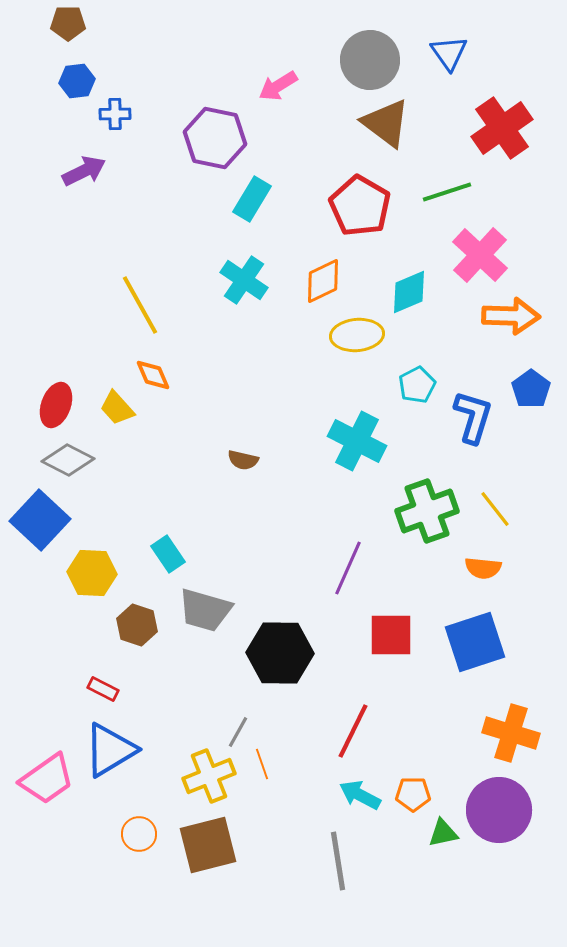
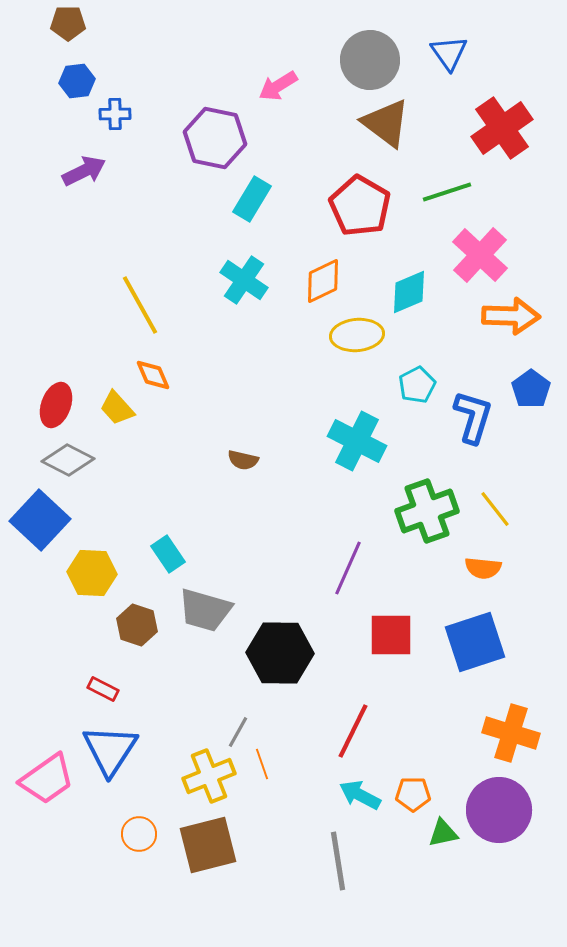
blue triangle at (110, 750): rotated 26 degrees counterclockwise
